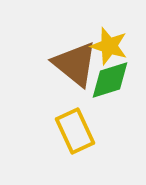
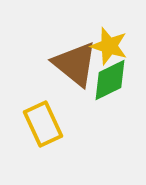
green diamond: rotated 9 degrees counterclockwise
yellow rectangle: moved 32 px left, 7 px up
